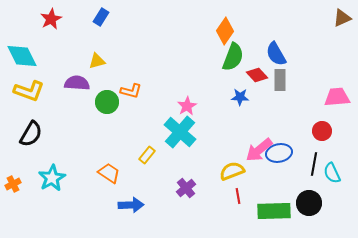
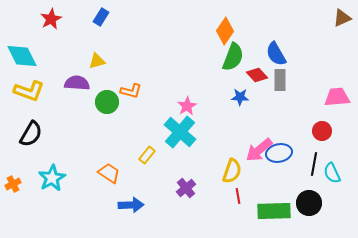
yellow semicircle: rotated 130 degrees clockwise
